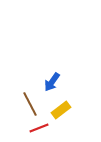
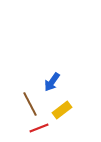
yellow rectangle: moved 1 px right
